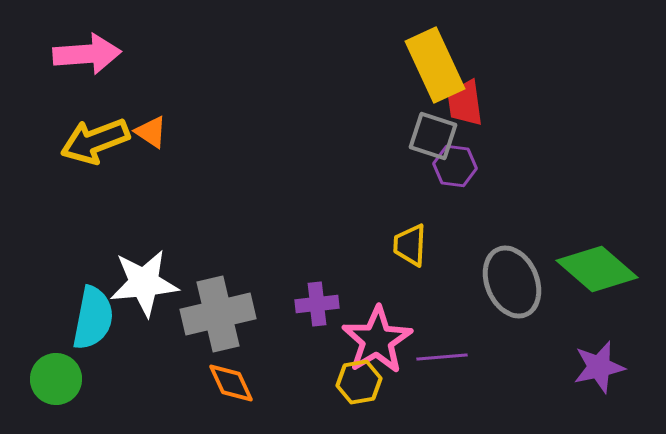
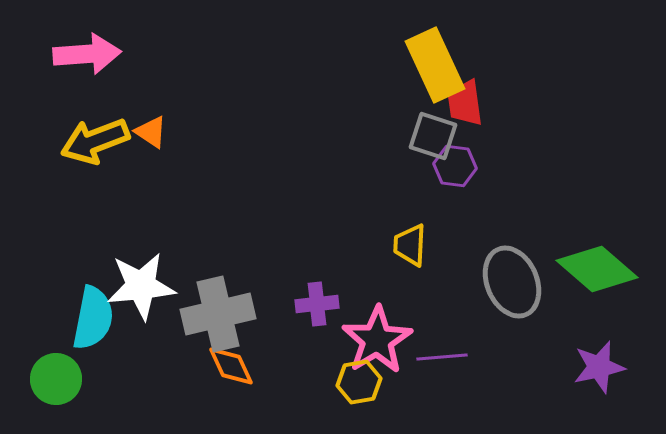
white star: moved 3 px left, 3 px down
orange diamond: moved 17 px up
